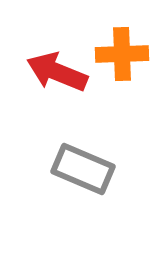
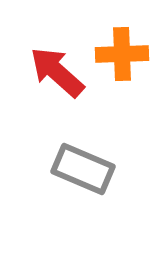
red arrow: rotated 20 degrees clockwise
